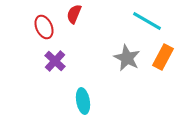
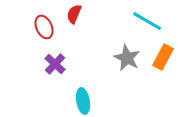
purple cross: moved 3 px down
